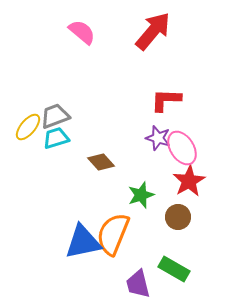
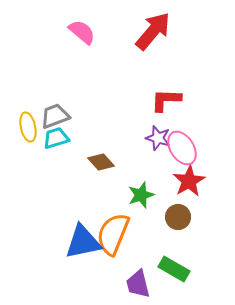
yellow ellipse: rotated 52 degrees counterclockwise
